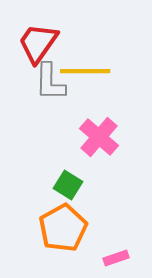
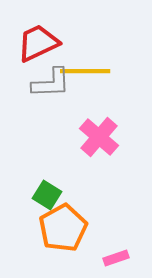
red trapezoid: rotated 30 degrees clockwise
gray L-shape: moved 1 px right, 1 px down; rotated 93 degrees counterclockwise
green square: moved 21 px left, 10 px down
